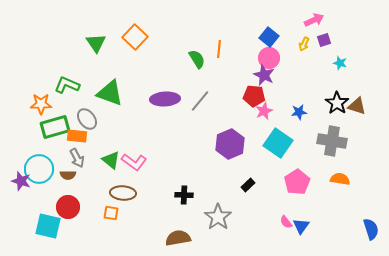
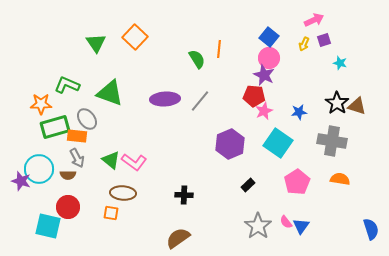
gray star at (218, 217): moved 40 px right, 9 px down
brown semicircle at (178, 238): rotated 25 degrees counterclockwise
